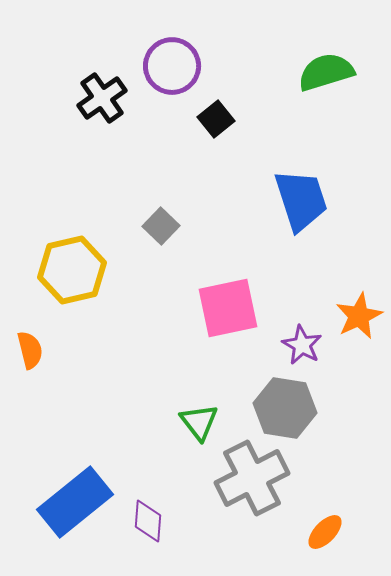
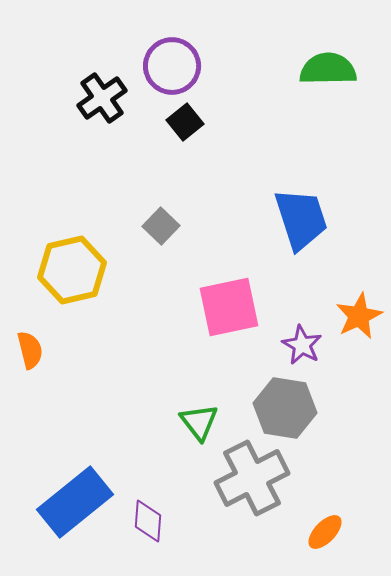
green semicircle: moved 2 px right, 3 px up; rotated 16 degrees clockwise
black square: moved 31 px left, 3 px down
blue trapezoid: moved 19 px down
pink square: moved 1 px right, 1 px up
